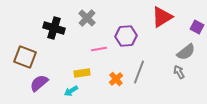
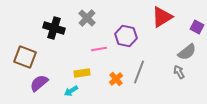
purple hexagon: rotated 15 degrees clockwise
gray semicircle: moved 1 px right
